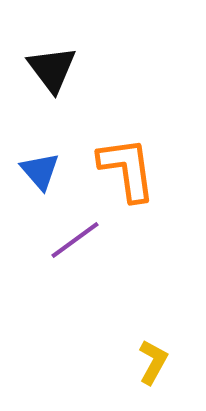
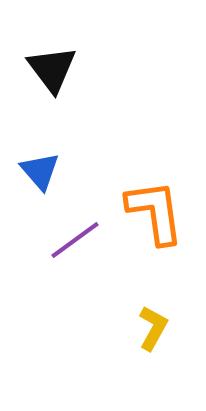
orange L-shape: moved 28 px right, 43 px down
yellow L-shape: moved 34 px up
